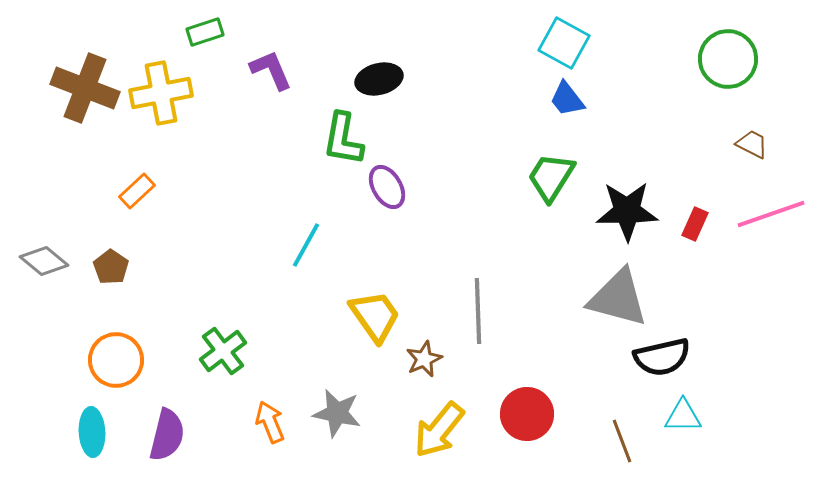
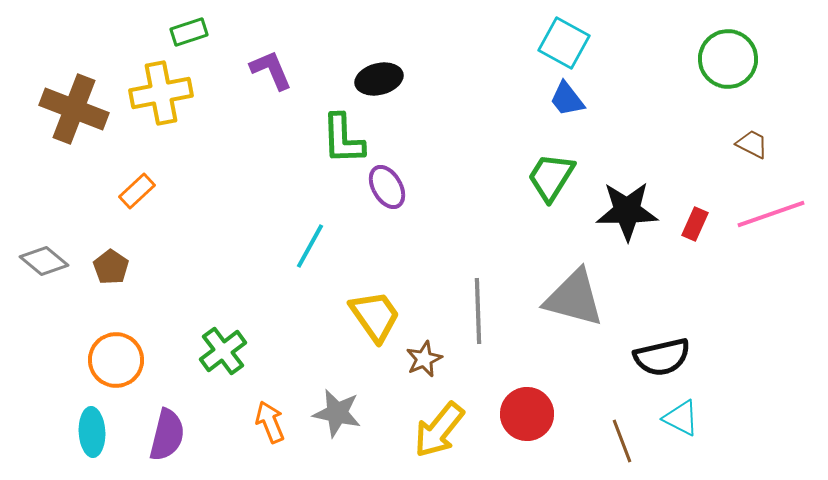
green rectangle: moved 16 px left
brown cross: moved 11 px left, 21 px down
green L-shape: rotated 12 degrees counterclockwise
cyan line: moved 4 px right, 1 px down
gray triangle: moved 44 px left
cyan triangle: moved 2 px left, 2 px down; rotated 27 degrees clockwise
